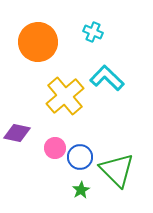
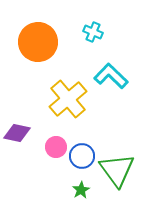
cyan L-shape: moved 4 px right, 2 px up
yellow cross: moved 3 px right, 3 px down
pink circle: moved 1 px right, 1 px up
blue circle: moved 2 px right, 1 px up
green triangle: rotated 9 degrees clockwise
